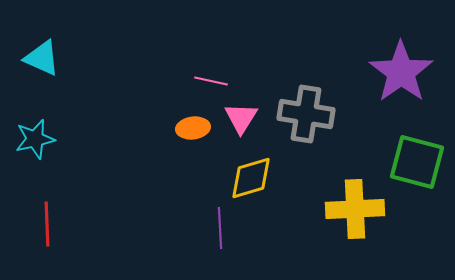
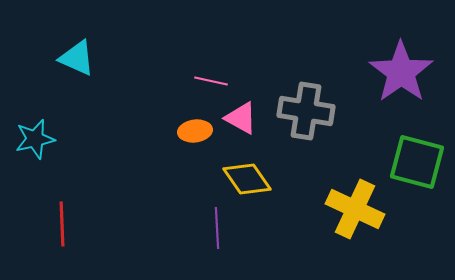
cyan triangle: moved 35 px right
gray cross: moved 3 px up
pink triangle: rotated 33 degrees counterclockwise
orange ellipse: moved 2 px right, 3 px down
yellow diamond: moved 4 px left, 1 px down; rotated 72 degrees clockwise
yellow cross: rotated 28 degrees clockwise
red line: moved 15 px right
purple line: moved 3 px left
